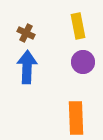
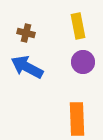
brown cross: rotated 12 degrees counterclockwise
blue arrow: rotated 64 degrees counterclockwise
orange rectangle: moved 1 px right, 1 px down
